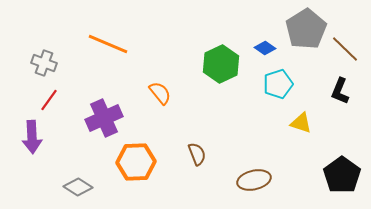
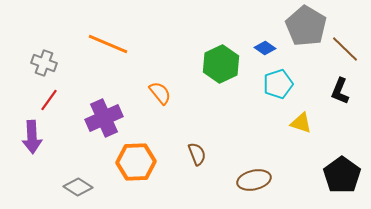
gray pentagon: moved 3 px up; rotated 9 degrees counterclockwise
